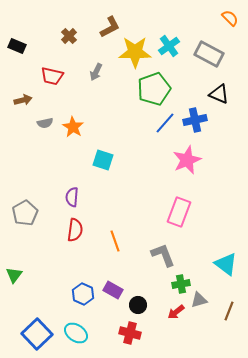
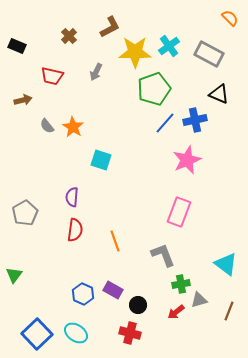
gray semicircle: moved 2 px right, 3 px down; rotated 63 degrees clockwise
cyan square: moved 2 px left
